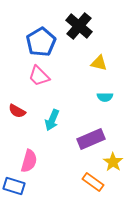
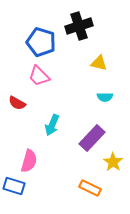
black cross: rotated 32 degrees clockwise
blue pentagon: rotated 24 degrees counterclockwise
red semicircle: moved 8 px up
cyan arrow: moved 5 px down
purple rectangle: moved 1 px right, 1 px up; rotated 24 degrees counterclockwise
orange rectangle: moved 3 px left, 6 px down; rotated 10 degrees counterclockwise
